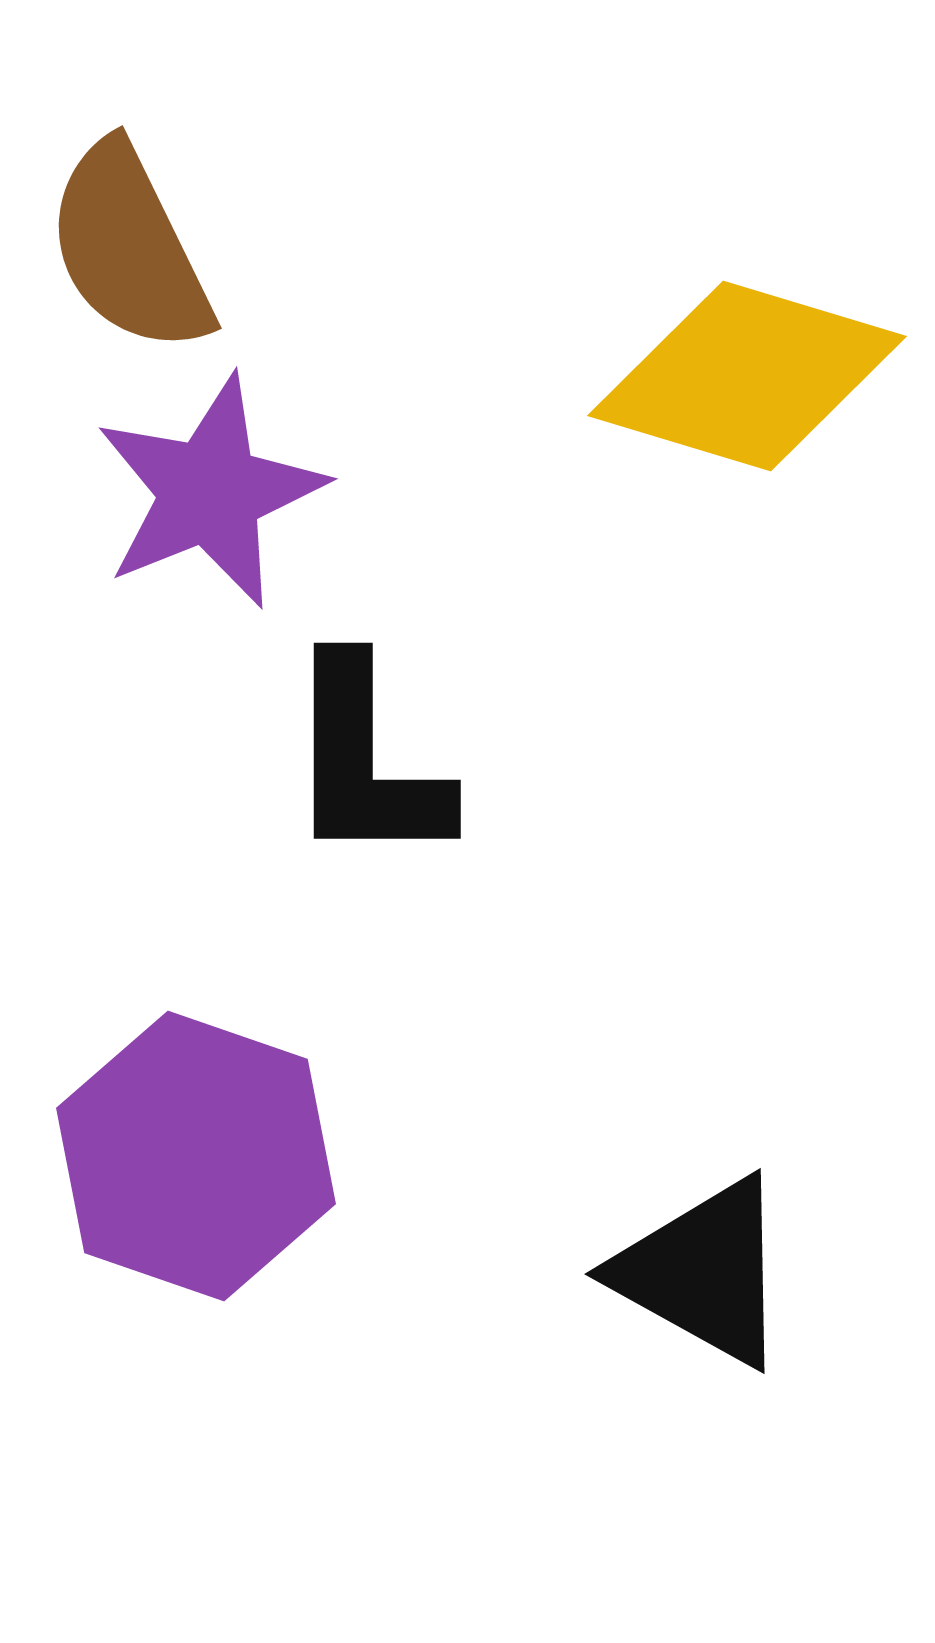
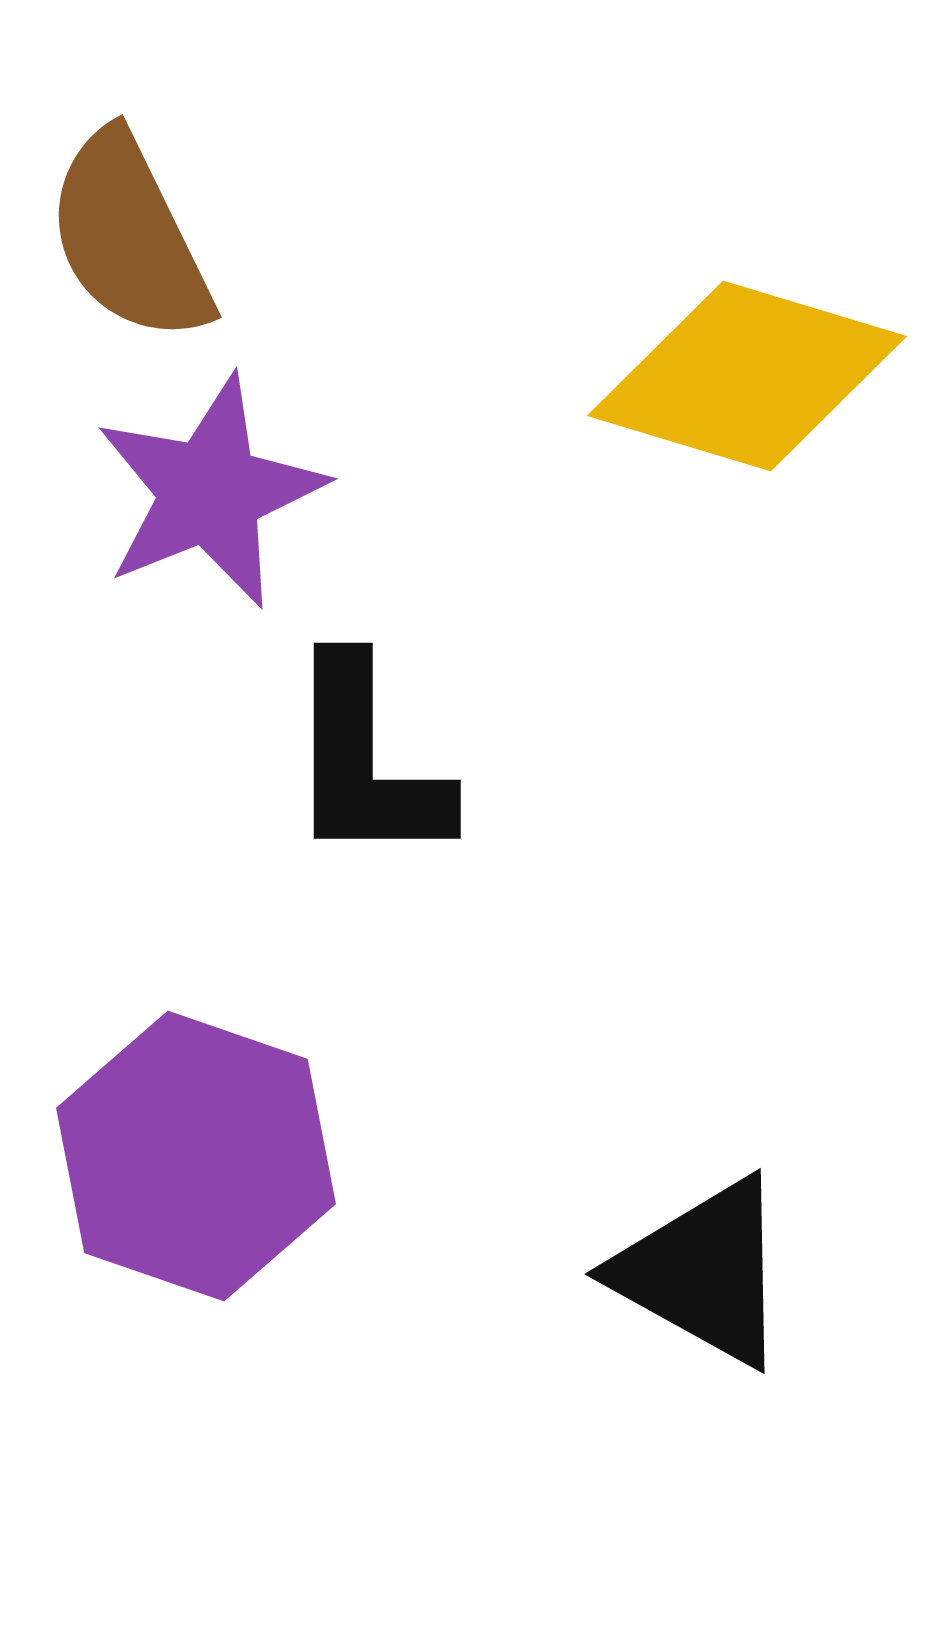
brown semicircle: moved 11 px up
